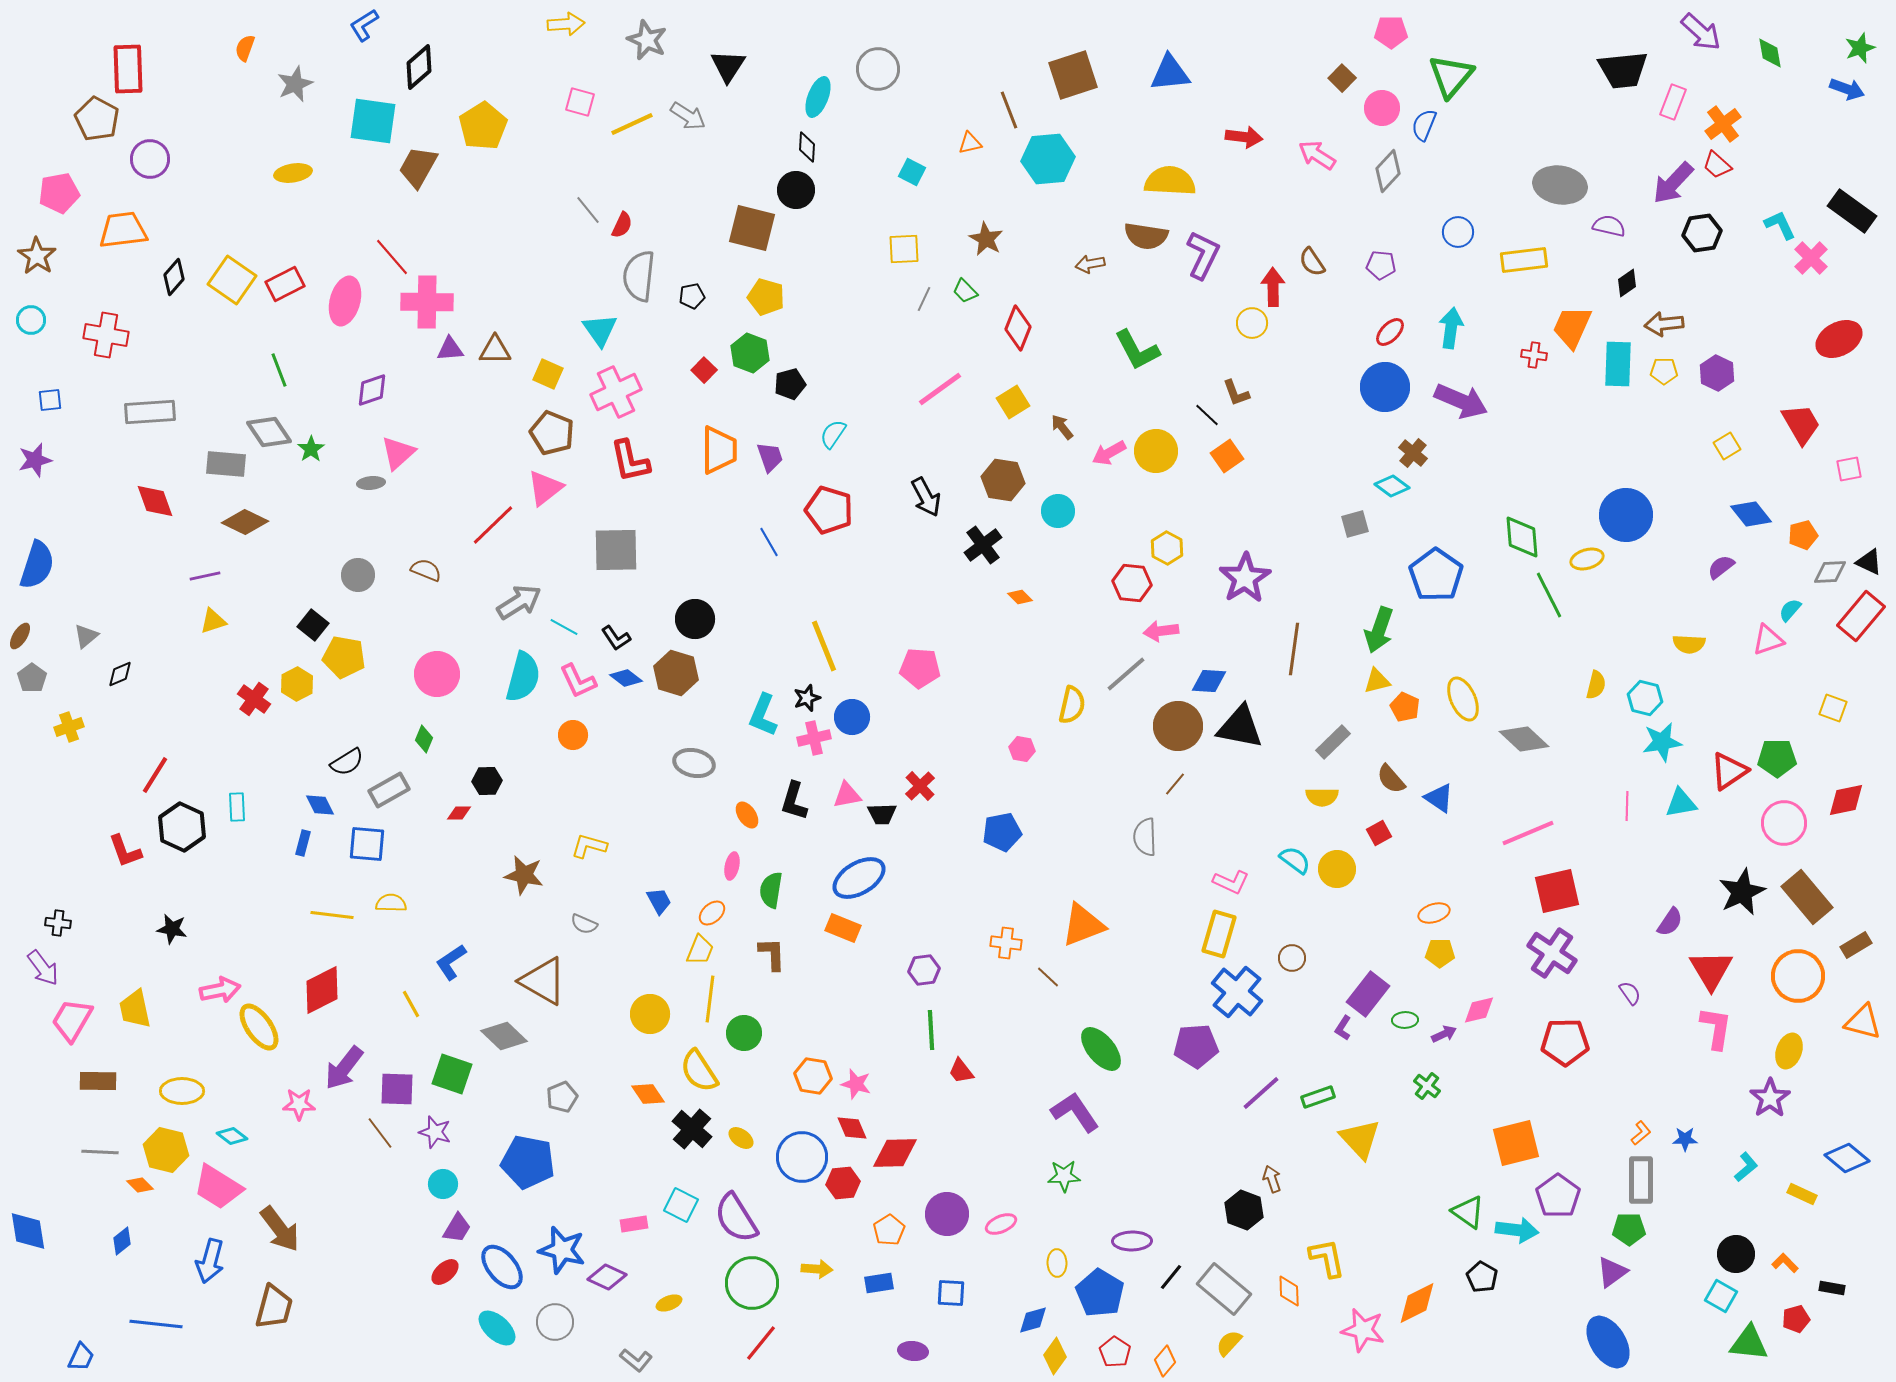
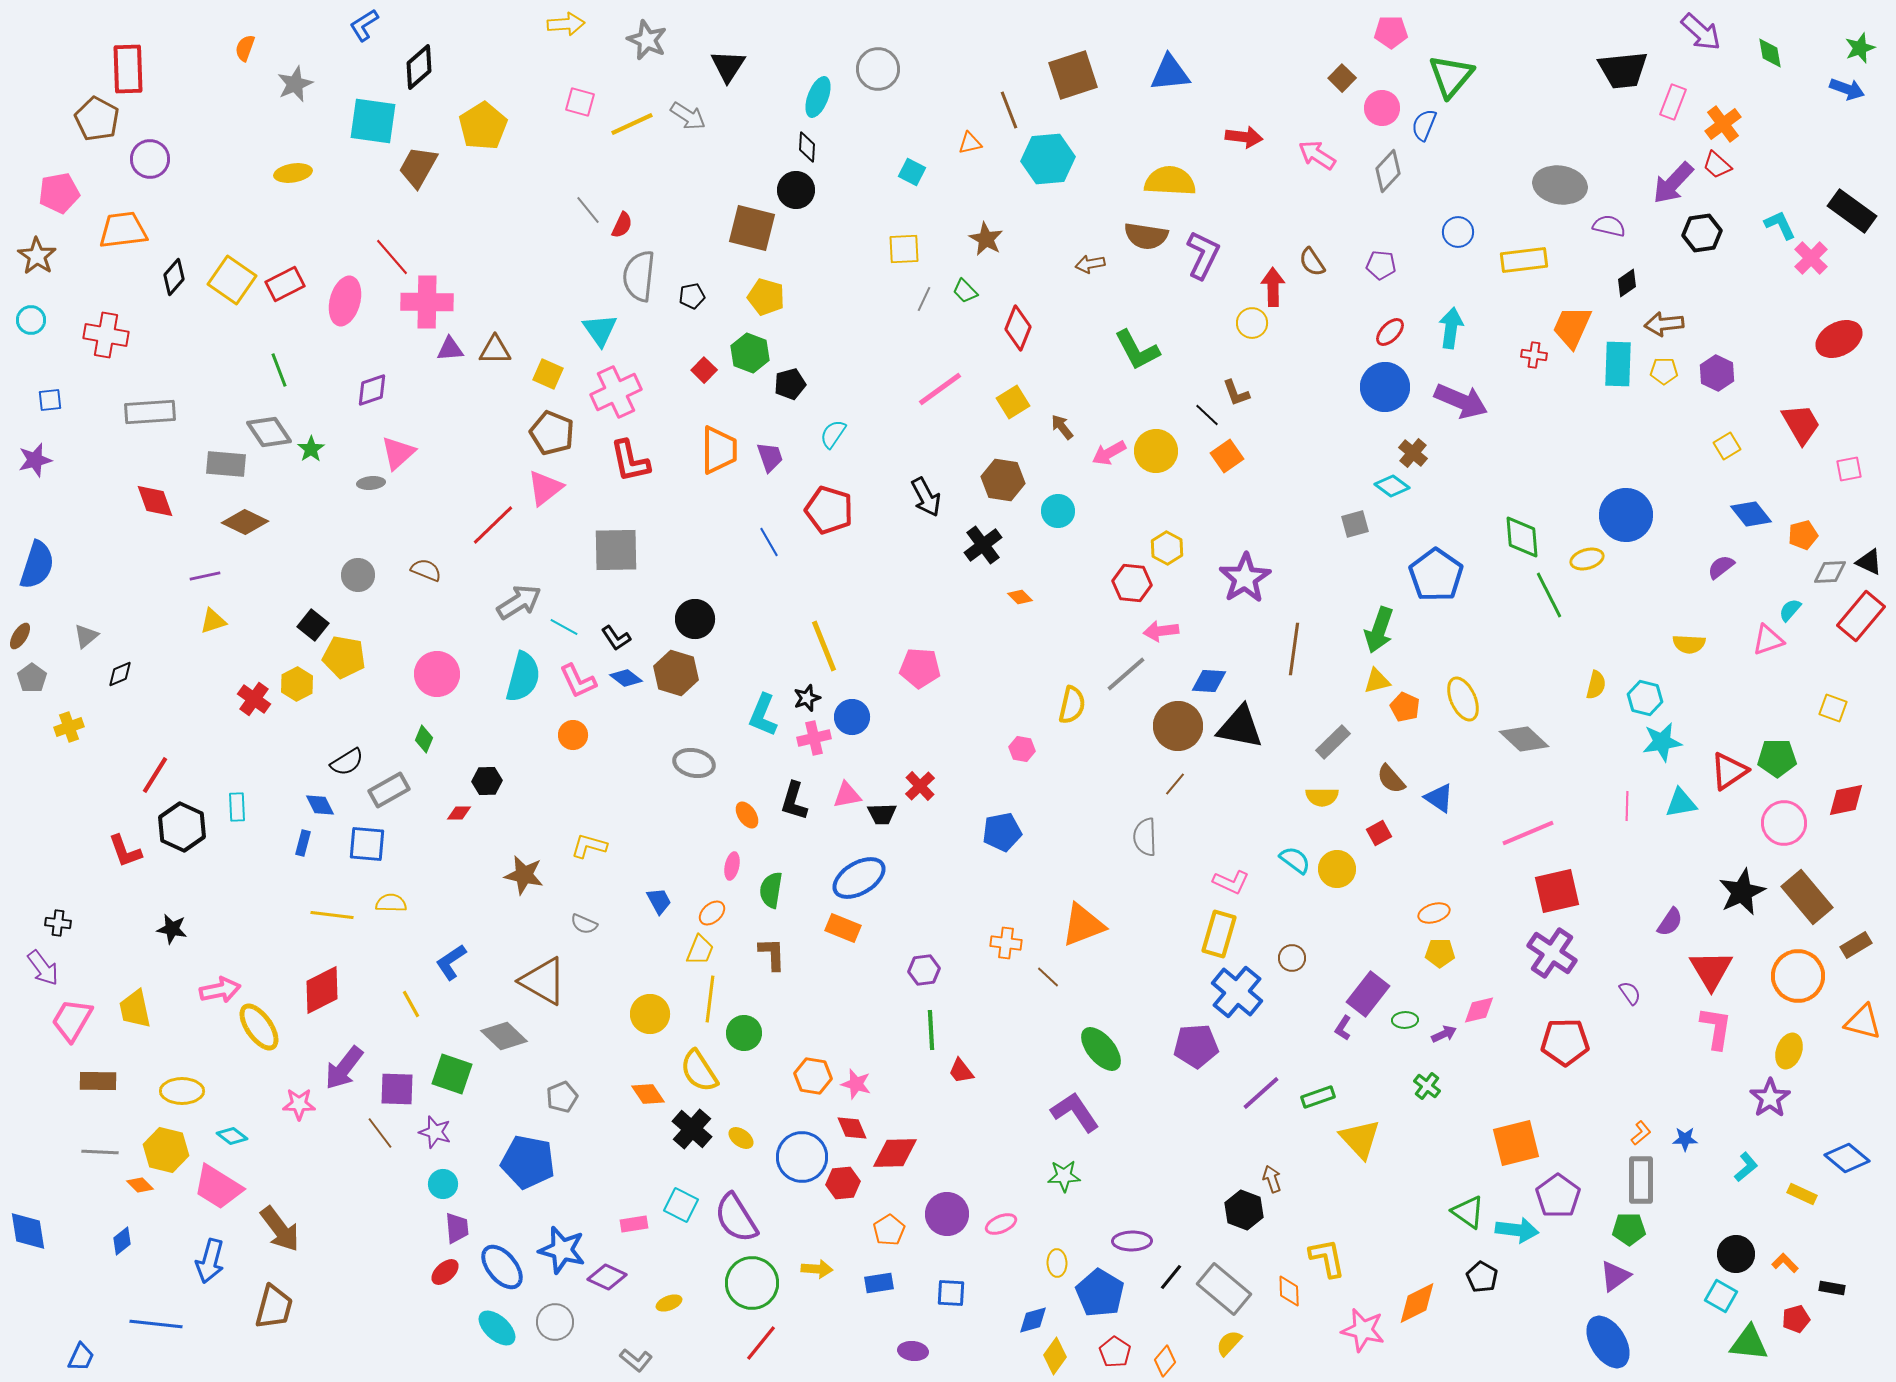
purple trapezoid at (457, 1228): rotated 36 degrees counterclockwise
purple triangle at (1612, 1272): moved 3 px right, 4 px down
